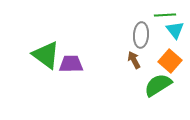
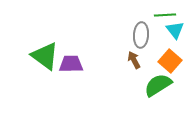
green triangle: moved 1 px left, 1 px down
